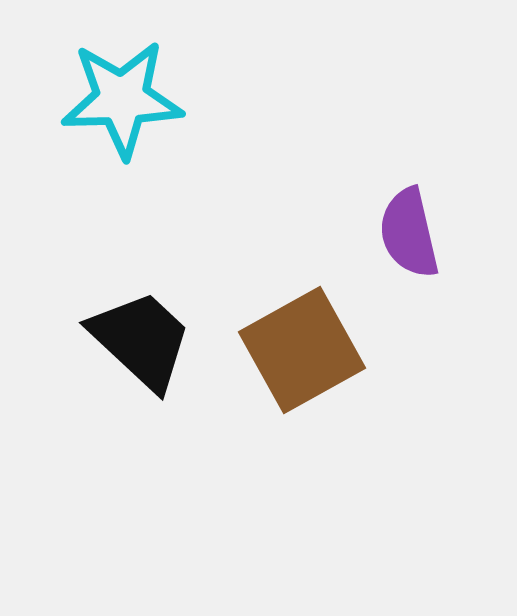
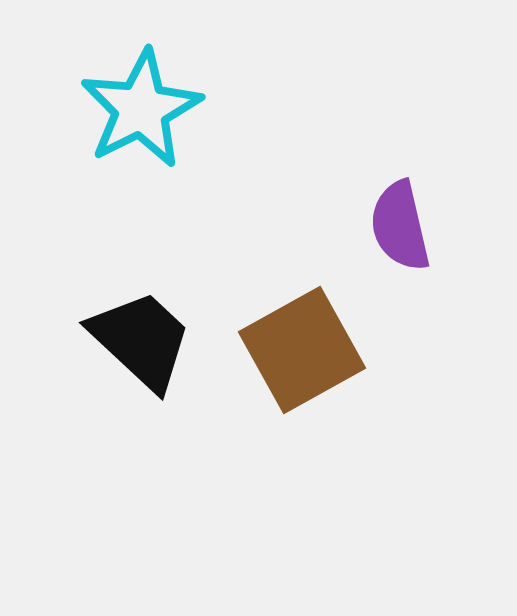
cyan star: moved 19 px right, 10 px down; rotated 25 degrees counterclockwise
purple semicircle: moved 9 px left, 7 px up
